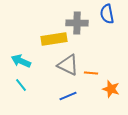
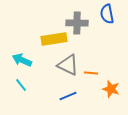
cyan arrow: moved 1 px right, 1 px up
